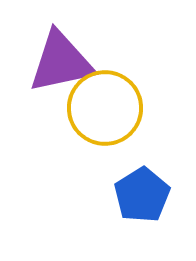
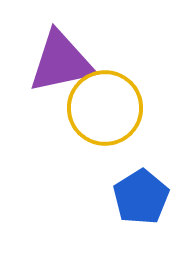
blue pentagon: moved 1 px left, 2 px down
